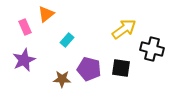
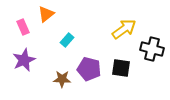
pink rectangle: moved 2 px left
